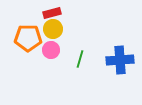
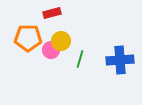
yellow circle: moved 8 px right, 12 px down
